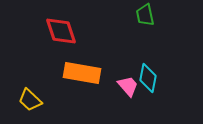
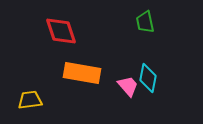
green trapezoid: moved 7 px down
yellow trapezoid: rotated 130 degrees clockwise
